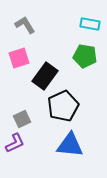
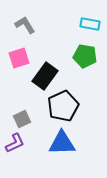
blue triangle: moved 8 px left, 2 px up; rotated 8 degrees counterclockwise
